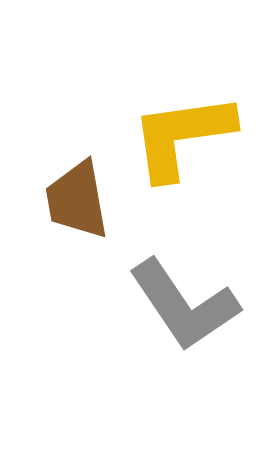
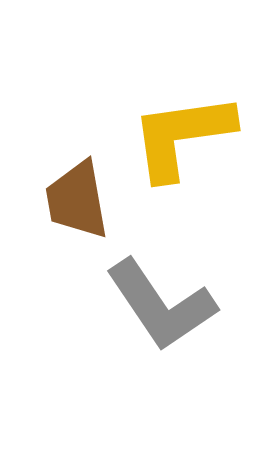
gray L-shape: moved 23 px left
